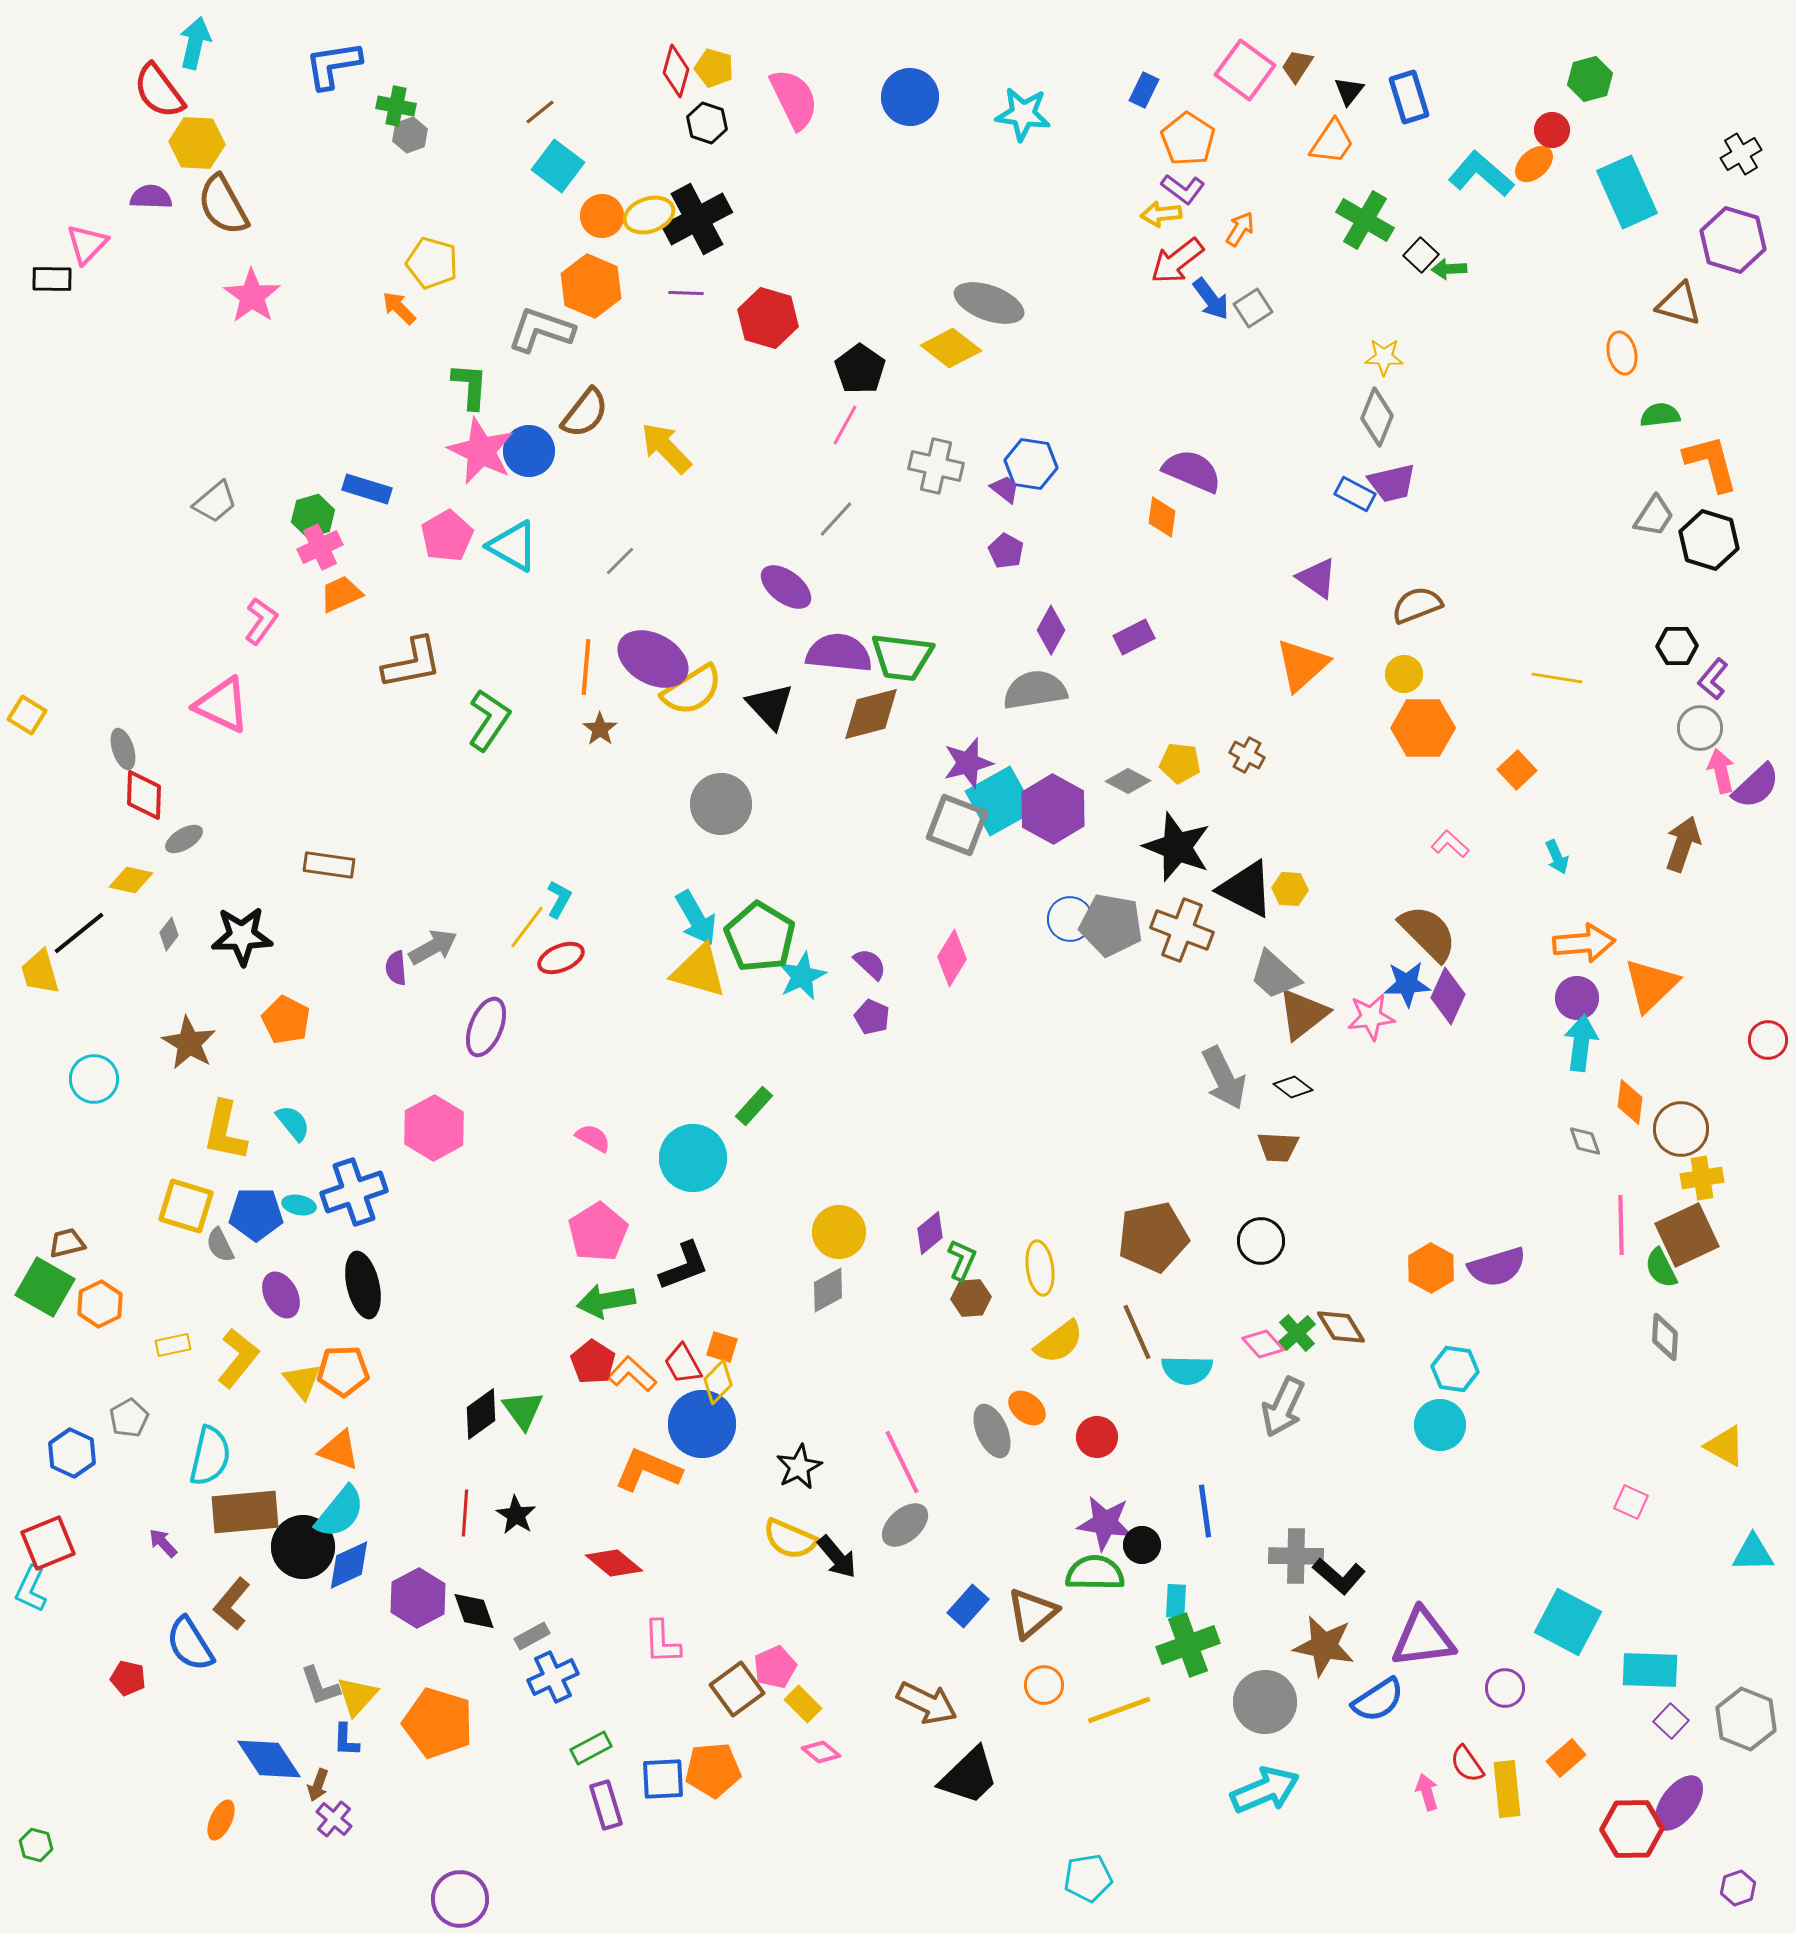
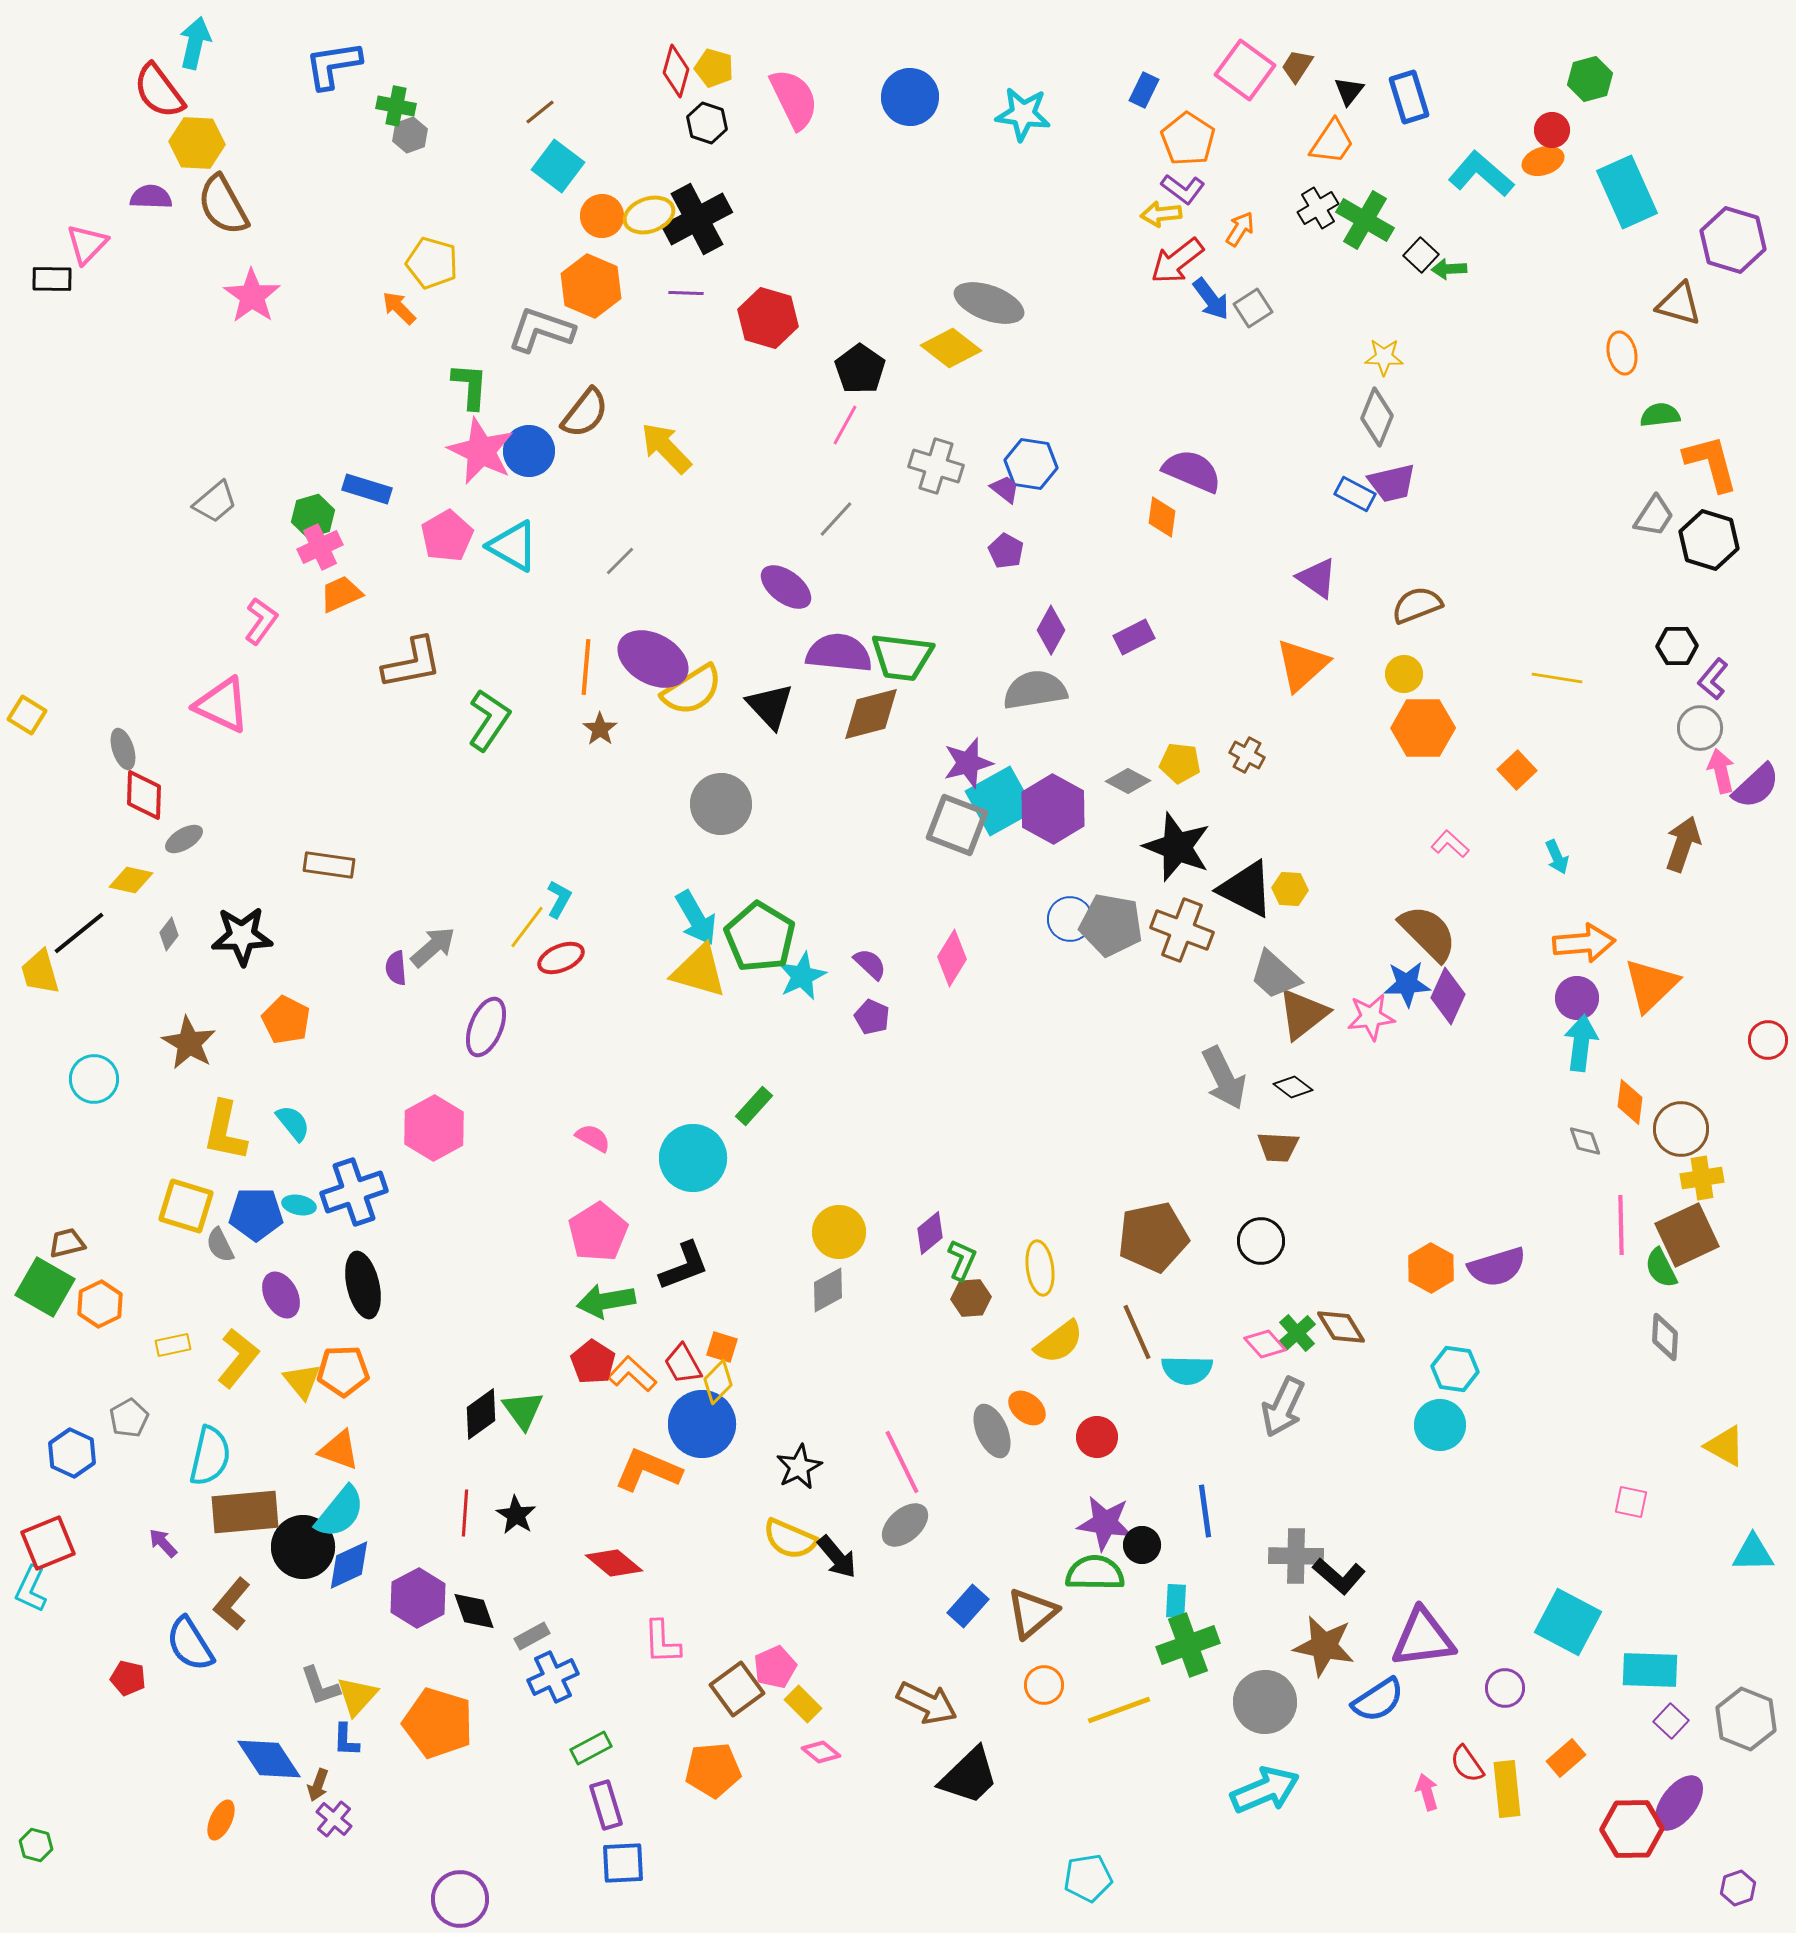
black cross at (1741, 154): moved 423 px left, 54 px down
orange ellipse at (1534, 164): moved 9 px right, 3 px up; rotated 24 degrees clockwise
gray cross at (936, 466): rotated 4 degrees clockwise
gray arrow at (433, 947): rotated 12 degrees counterclockwise
pink diamond at (1263, 1344): moved 2 px right
pink square at (1631, 1502): rotated 12 degrees counterclockwise
blue square at (663, 1779): moved 40 px left, 84 px down
